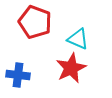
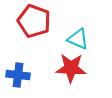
red pentagon: moved 1 px left, 1 px up
red star: rotated 28 degrees clockwise
